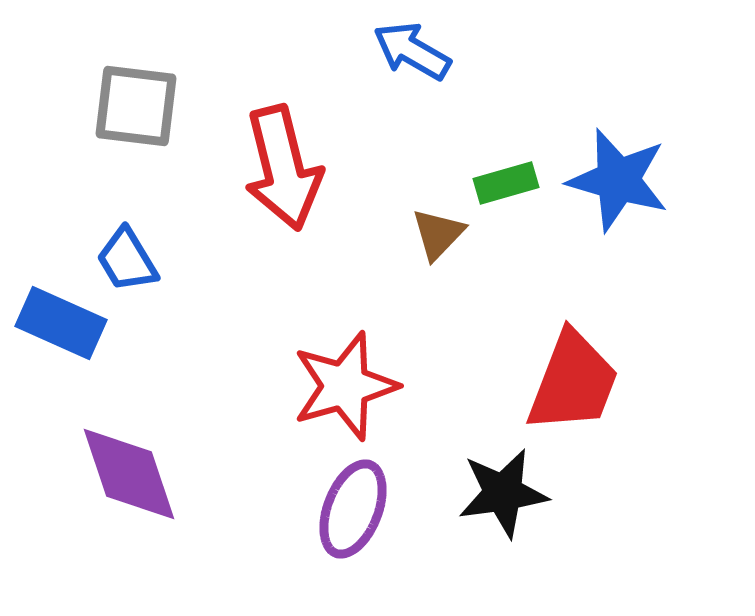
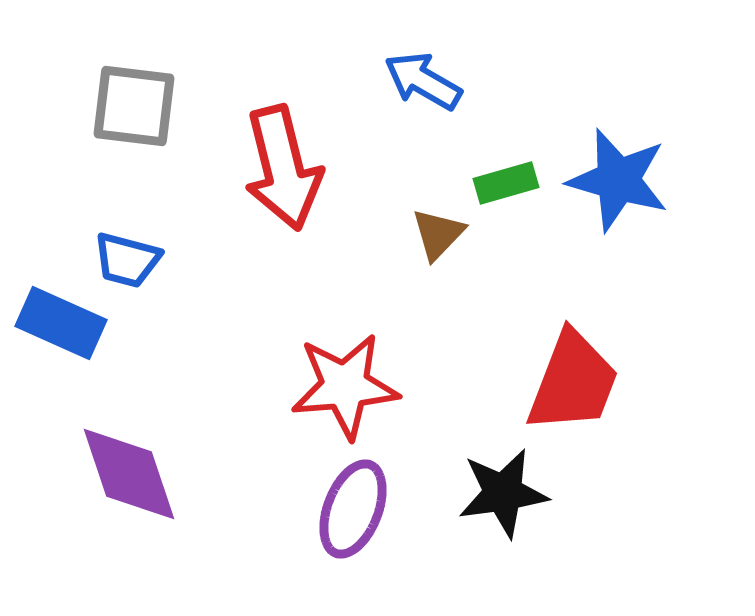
blue arrow: moved 11 px right, 30 px down
gray square: moved 2 px left
blue trapezoid: rotated 44 degrees counterclockwise
red star: rotated 11 degrees clockwise
